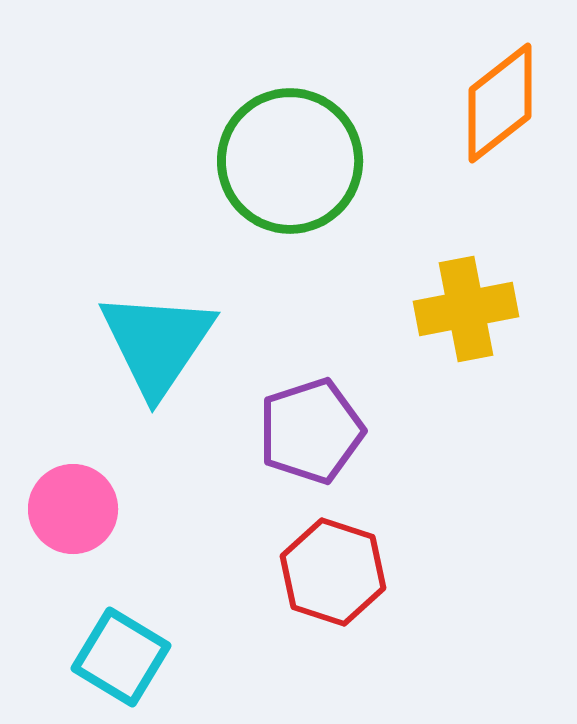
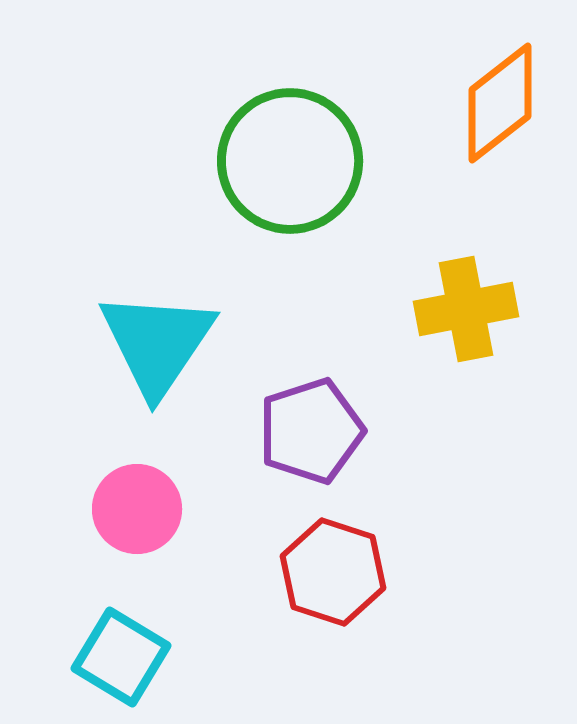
pink circle: moved 64 px right
